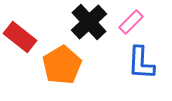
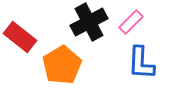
black cross: rotated 15 degrees clockwise
